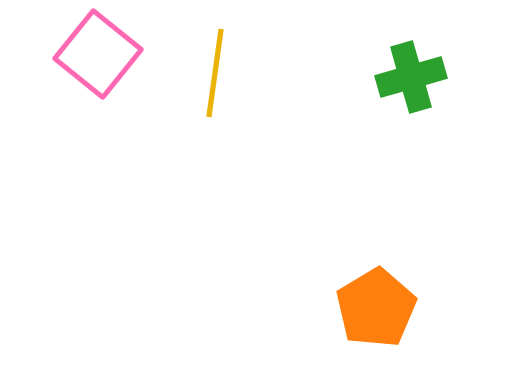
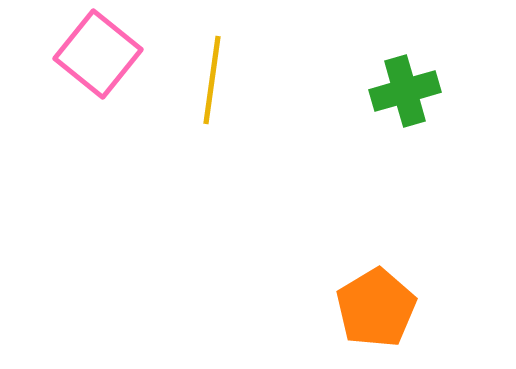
yellow line: moved 3 px left, 7 px down
green cross: moved 6 px left, 14 px down
